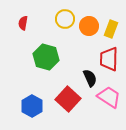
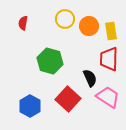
yellow rectangle: moved 2 px down; rotated 30 degrees counterclockwise
green hexagon: moved 4 px right, 4 px down
pink trapezoid: moved 1 px left
blue hexagon: moved 2 px left
